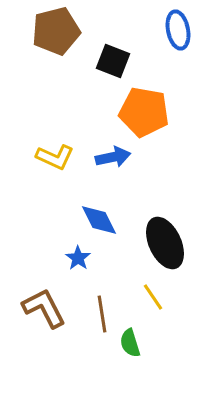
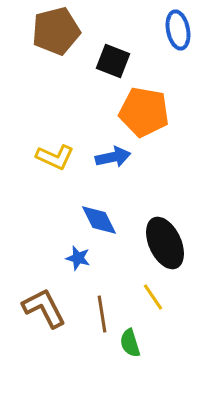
blue star: rotated 20 degrees counterclockwise
